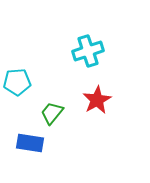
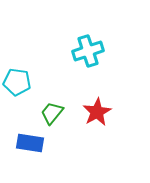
cyan pentagon: rotated 12 degrees clockwise
red star: moved 12 px down
